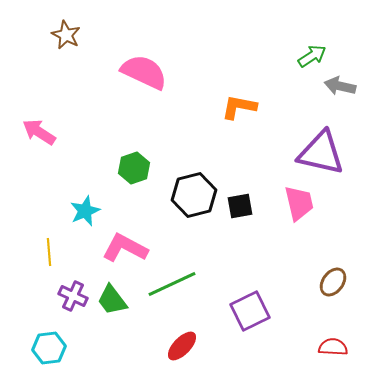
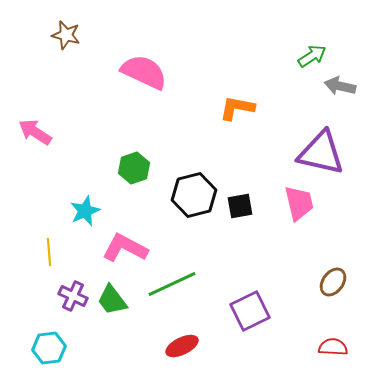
brown star: rotated 12 degrees counterclockwise
orange L-shape: moved 2 px left, 1 px down
pink arrow: moved 4 px left
red ellipse: rotated 20 degrees clockwise
